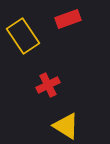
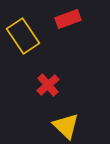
red cross: rotated 15 degrees counterclockwise
yellow triangle: rotated 12 degrees clockwise
